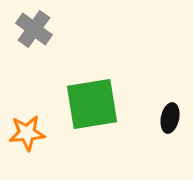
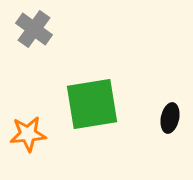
orange star: moved 1 px right, 1 px down
